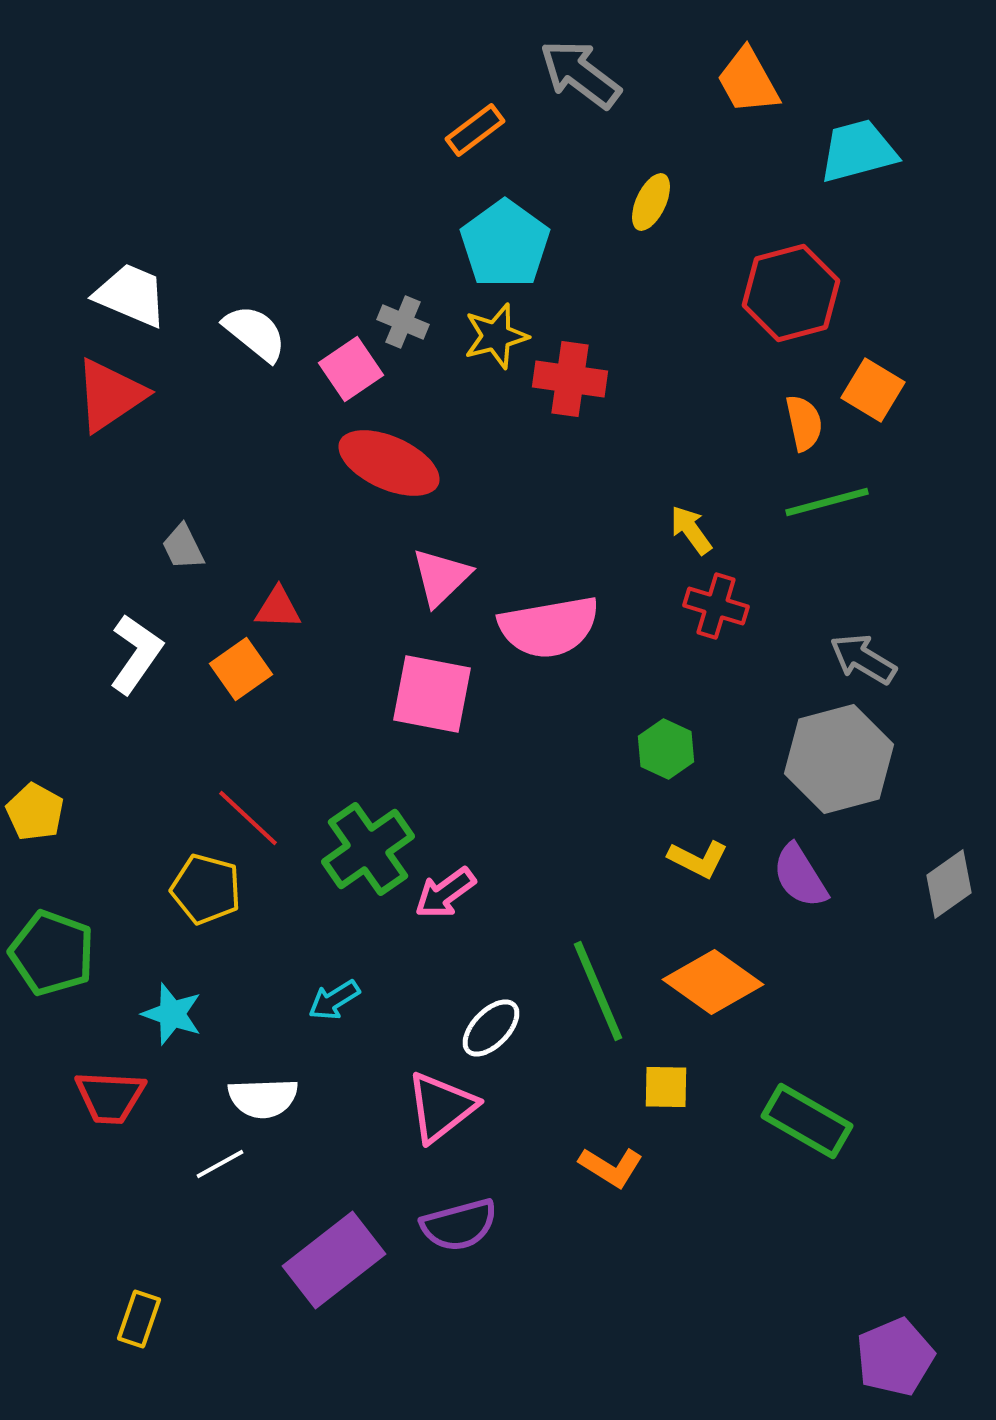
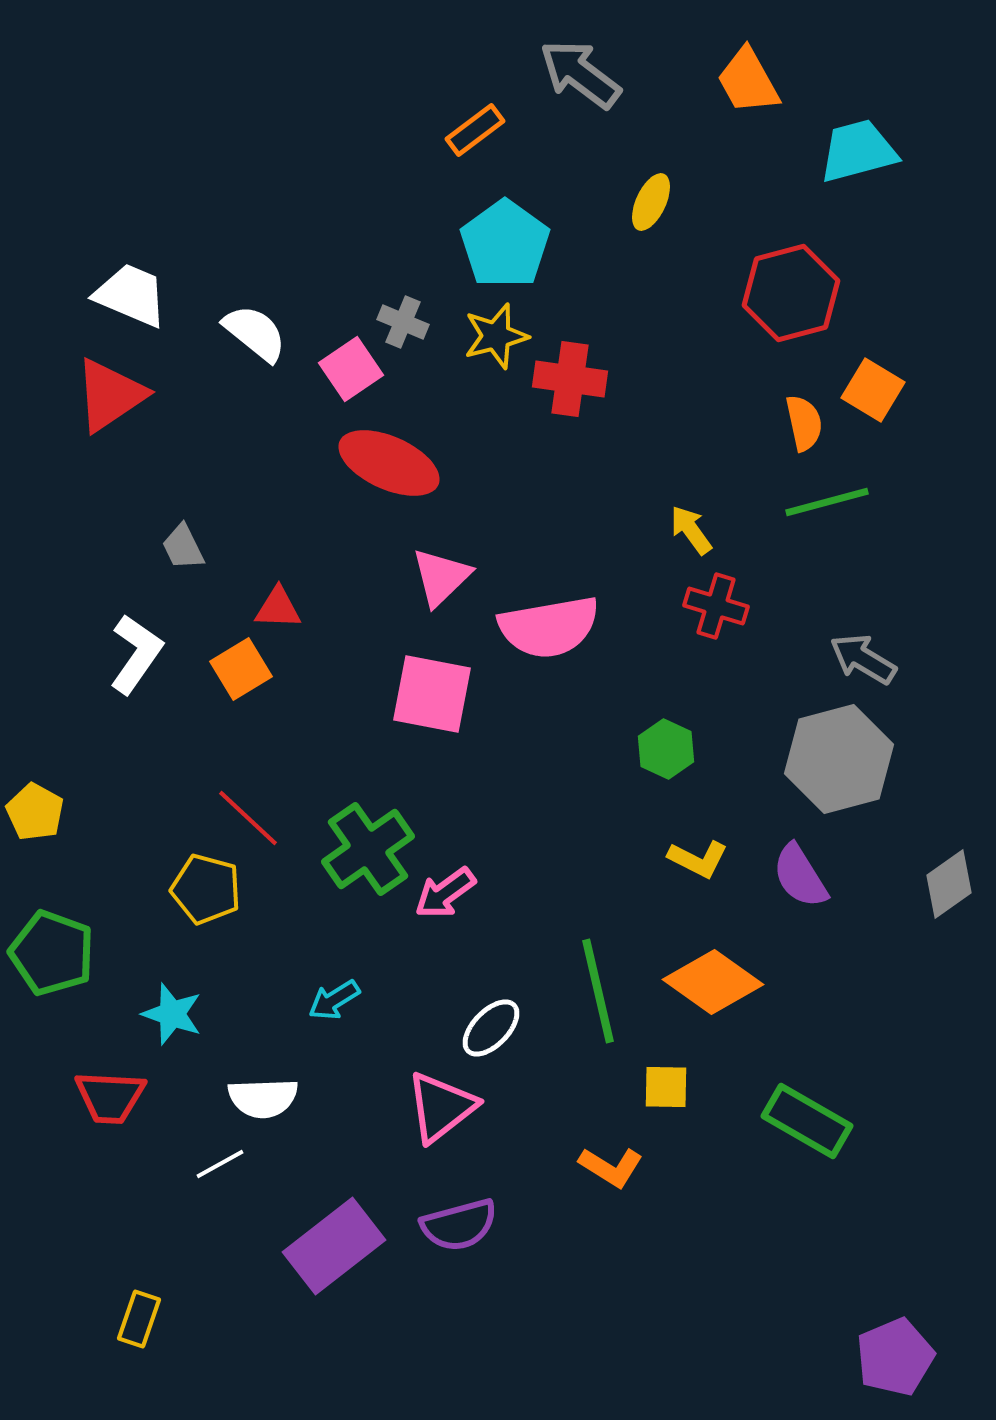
orange square at (241, 669): rotated 4 degrees clockwise
green line at (598, 991): rotated 10 degrees clockwise
purple rectangle at (334, 1260): moved 14 px up
